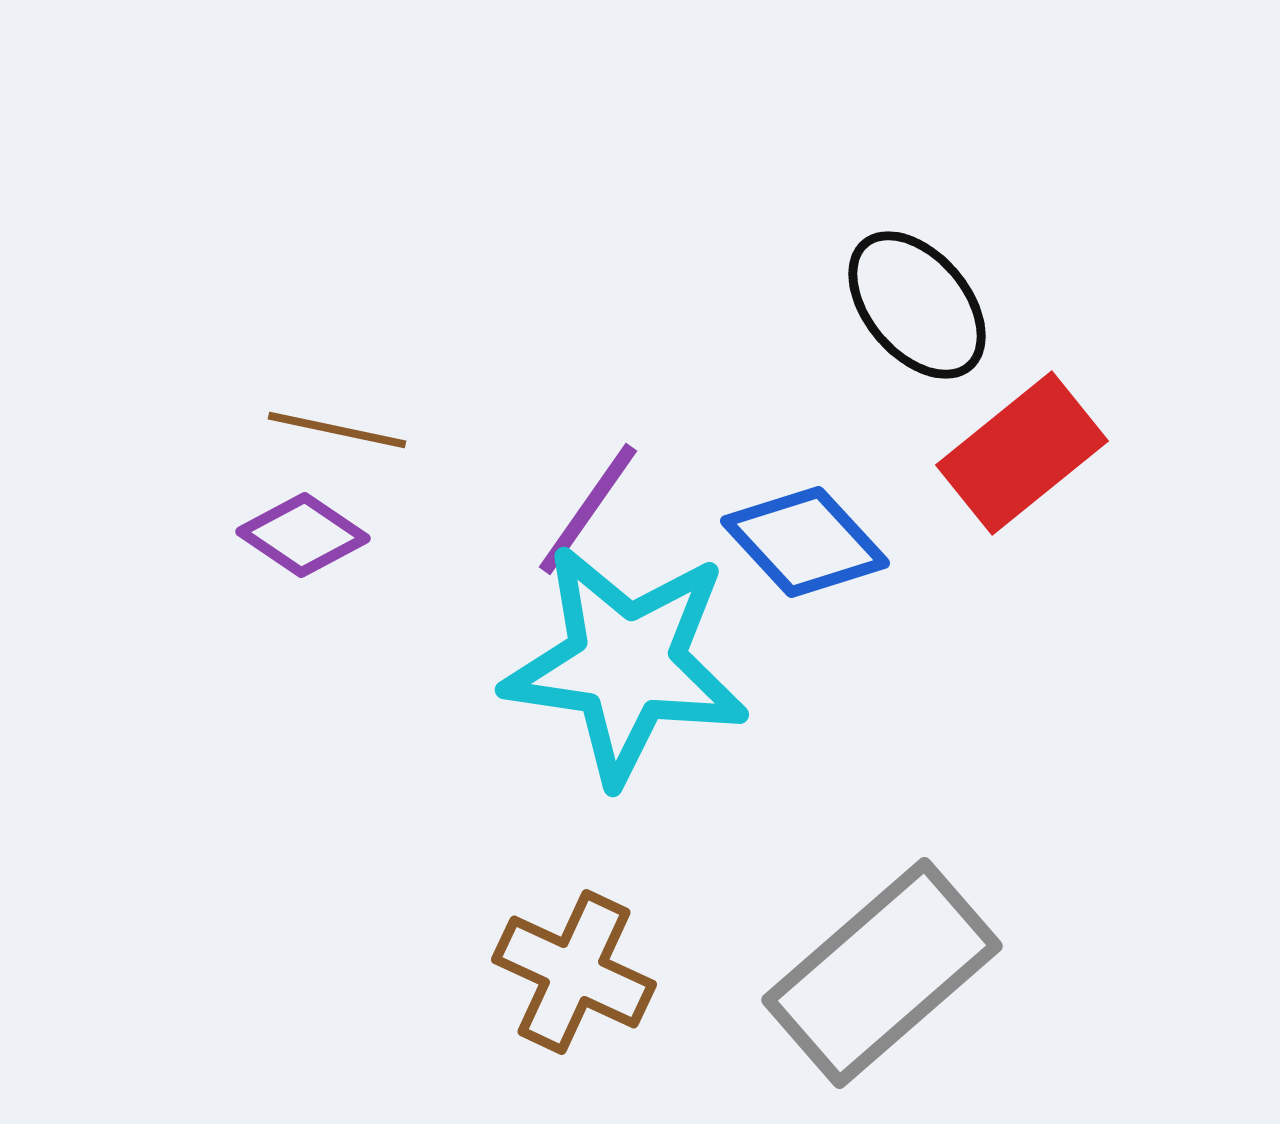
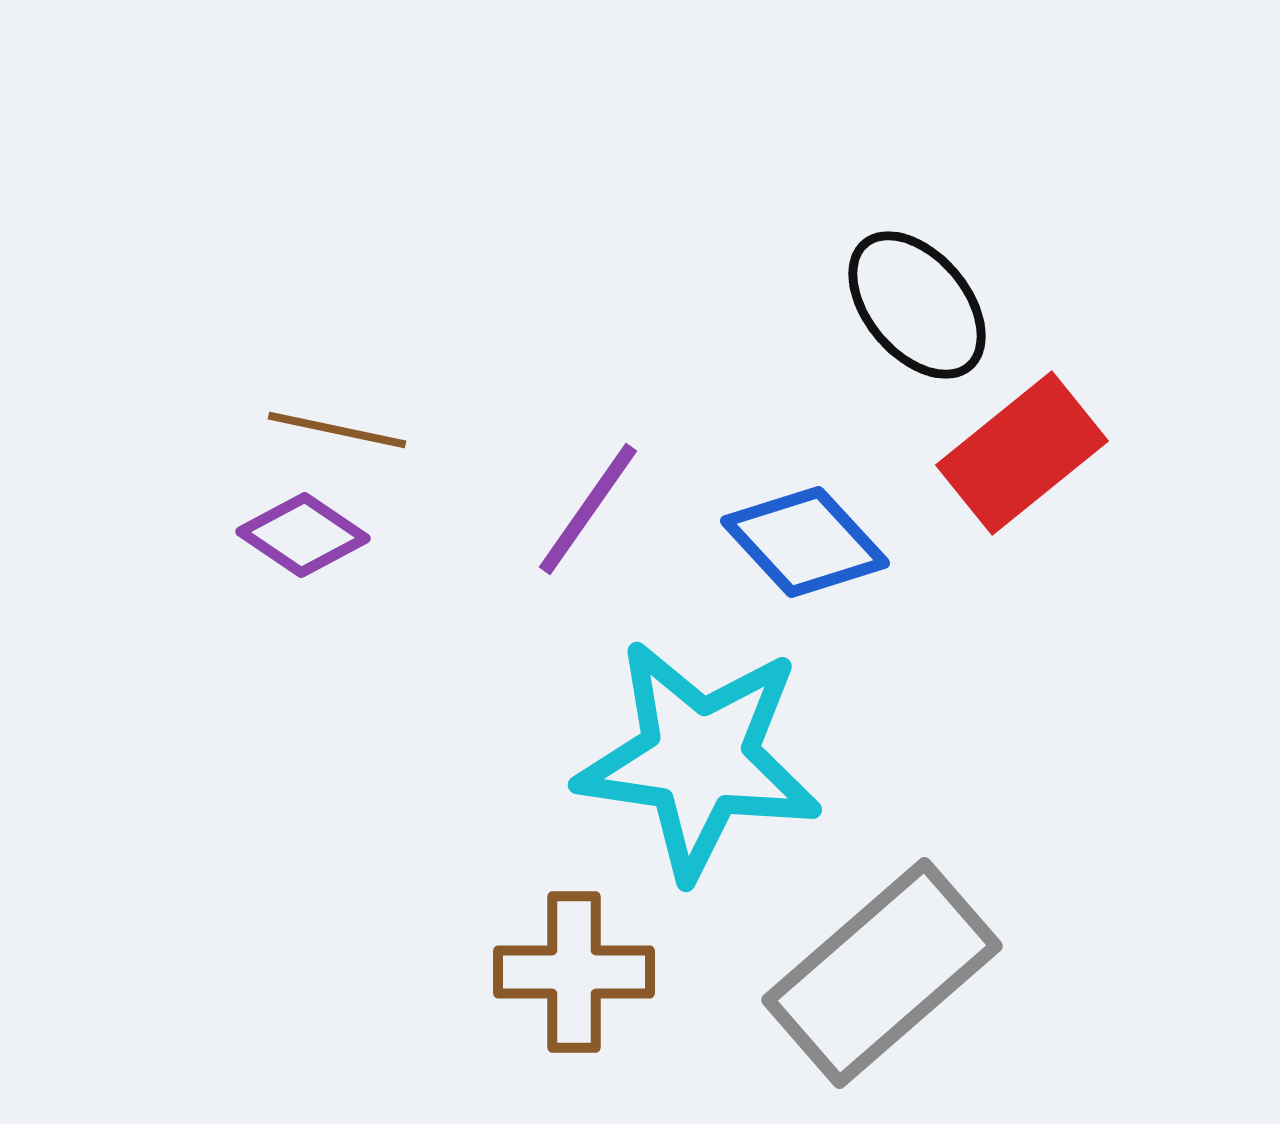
cyan star: moved 73 px right, 95 px down
brown cross: rotated 25 degrees counterclockwise
